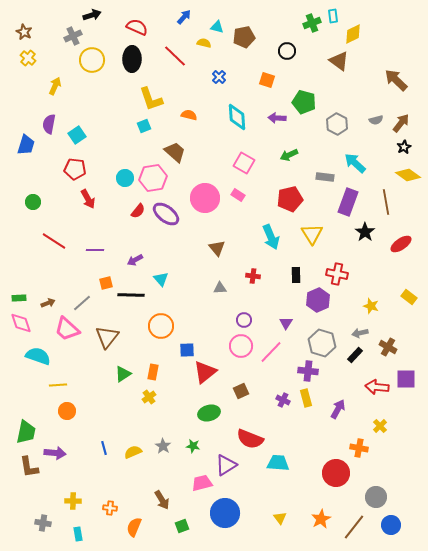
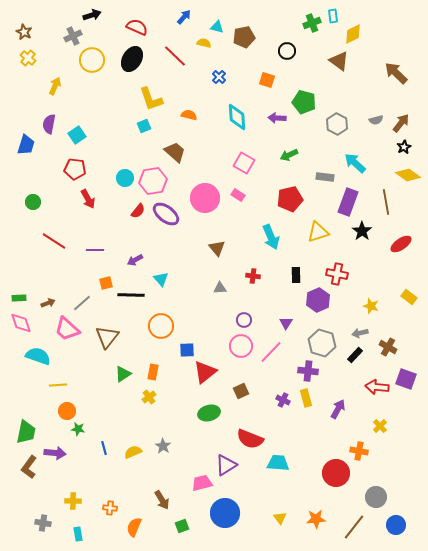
black ellipse at (132, 59): rotated 30 degrees clockwise
brown arrow at (396, 80): moved 7 px up
pink hexagon at (153, 178): moved 3 px down
black star at (365, 232): moved 3 px left, 1 px up
yellow triangle at (312, 234): moved 6 px right, 2 px up; rotated 45 degrees clockwise
purple square at (406, 379): rotated 20 degrees clockwise
green star at (193, 446): moved 115 px left, 17 px up
orange cross at (359, 448): moved 3 px down
brown L-shape at (29, 467): rotated 45 degrees clockwise
orange star at (321, 519): moved 5 px left; rotated 24 degrees clockwise
blue circle at (391, 525): moved 5 px right
